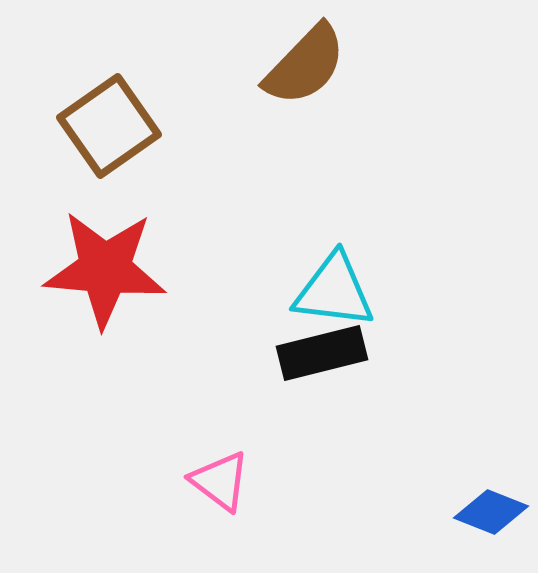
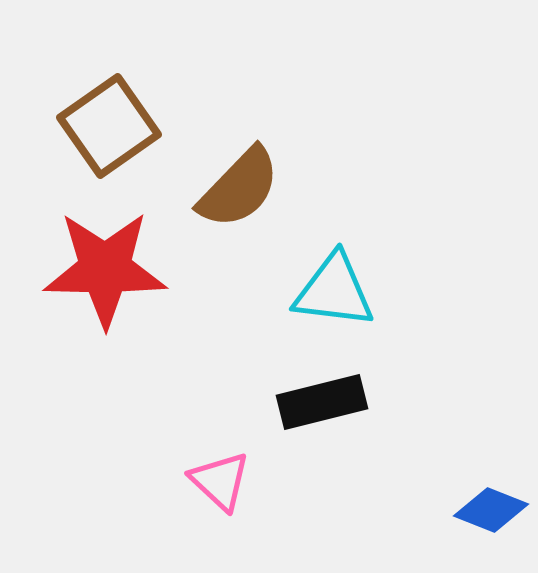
brown semicircle: moved 66 px left, 123 px down
red star: rotated 4 degrees counterclockwise
black rectangle: moved 49 px down
pink triangle: rotated 6 degrees clockwise
blue diamond: moved 2 px up
